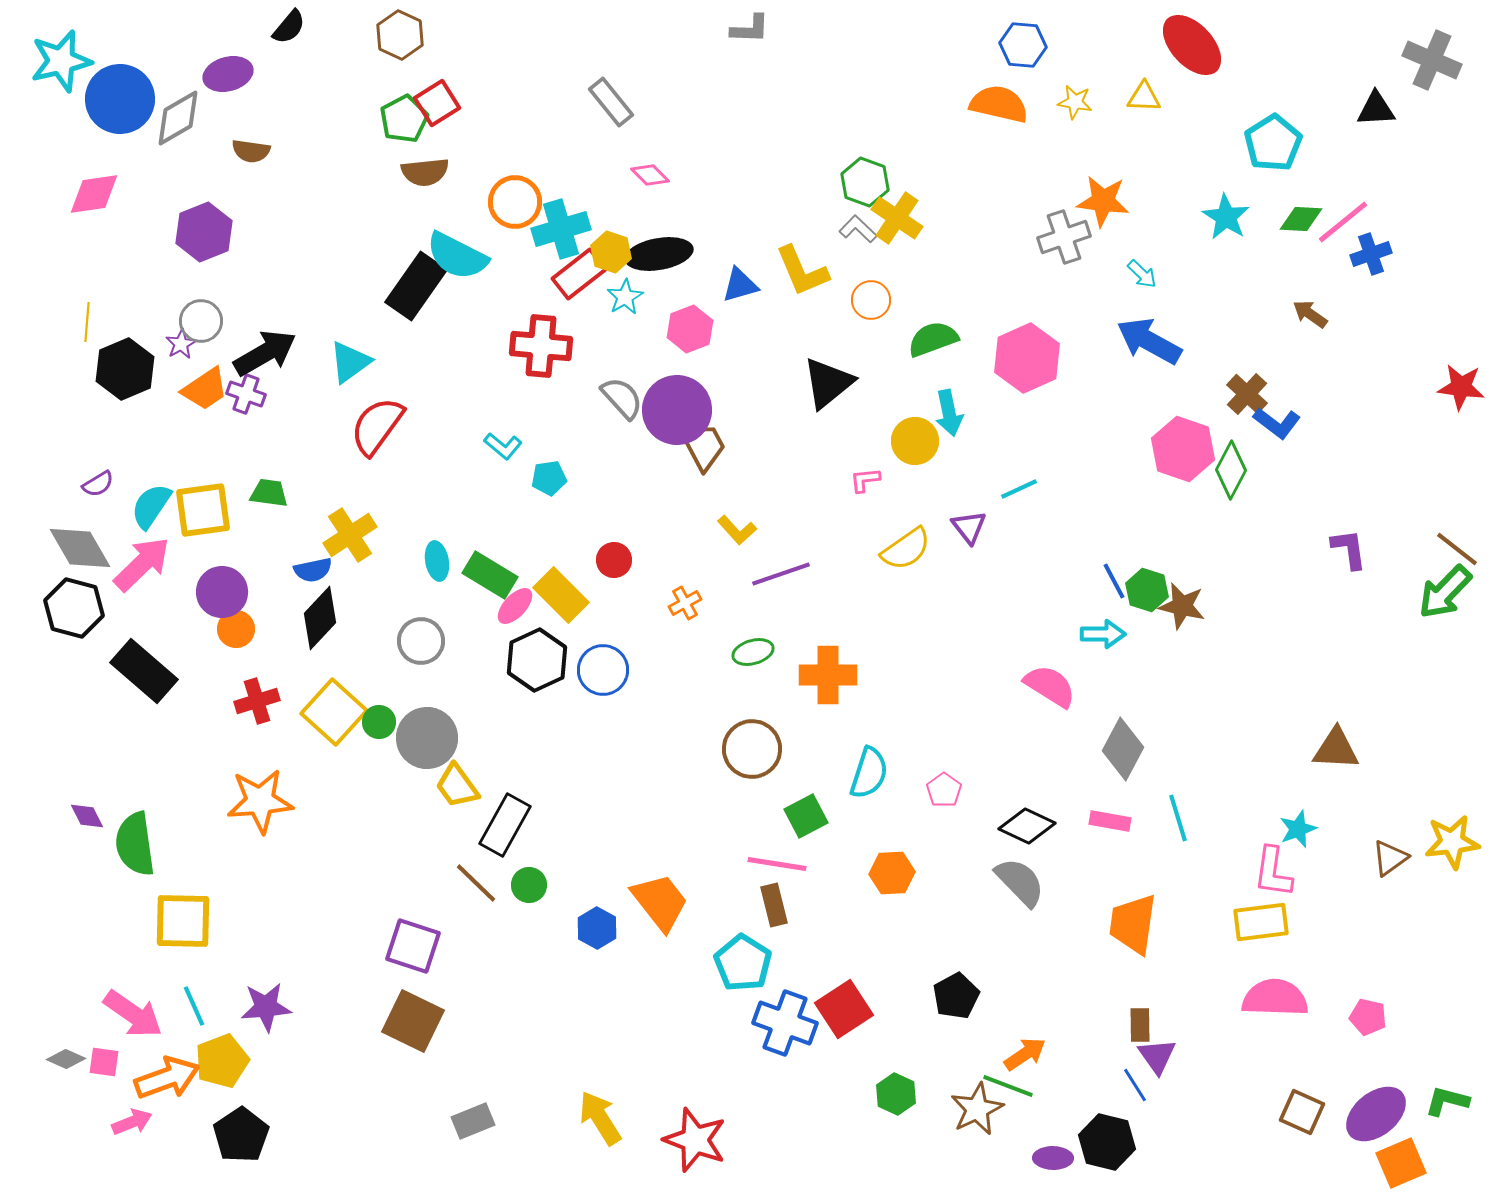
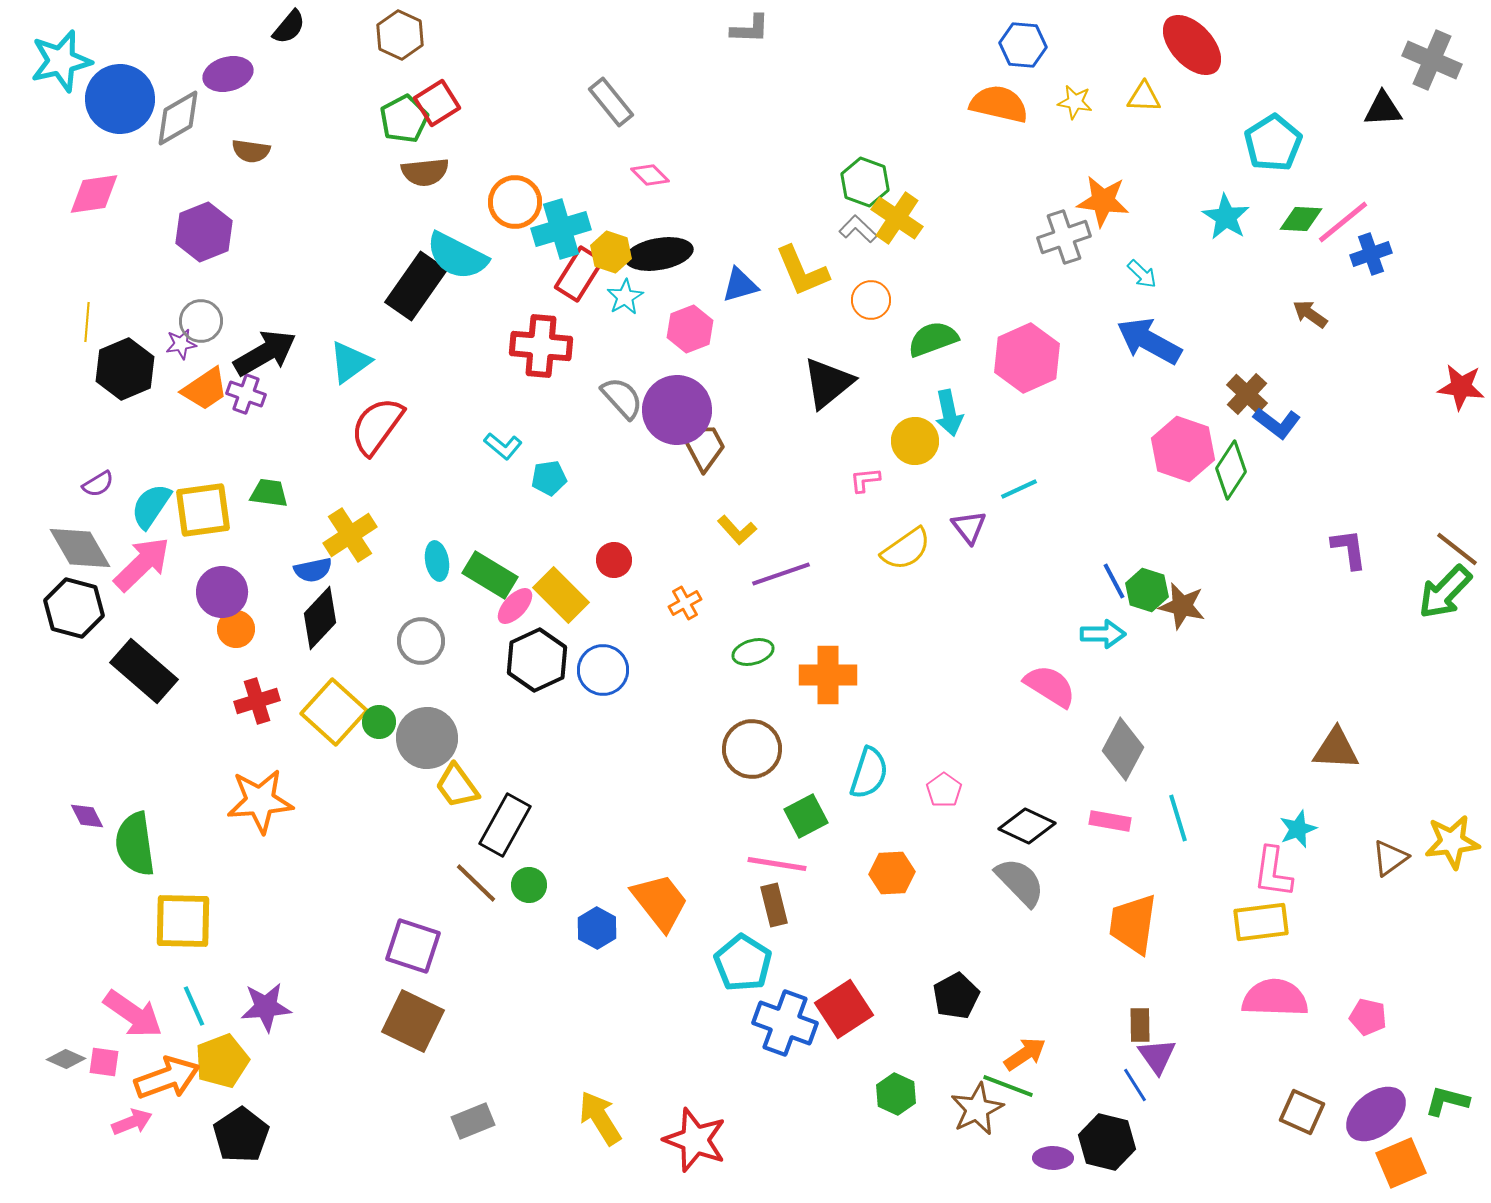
black triangle at (1376, 109): moved 7 px right
red rectangle at (579, 274): rotated 20 degrees counterclockwise
purple star at (181, 344): rotated 20 degrees clockwise
green diamond at (1231, 470): rotated 6 degrees clockwise
